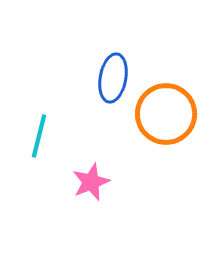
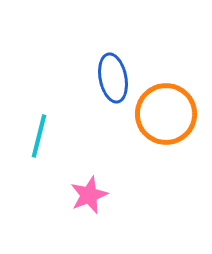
blue ellipse: rotated 21 degrees counterclockwise
pink star: moved 2 px left, 13 px down
